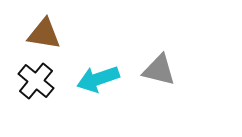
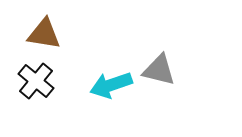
cyan arrow: moved 13 px right, 6 px down
